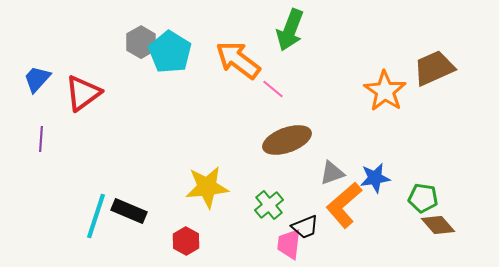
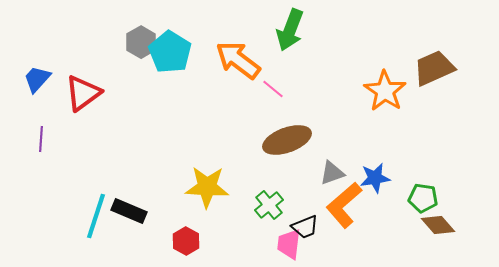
yellow star: rotated 9 degrees clockwise
